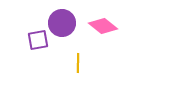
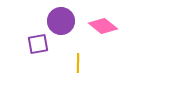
purple circle: moved 1 px left, 2 px up
purple square: moved 4 px down
